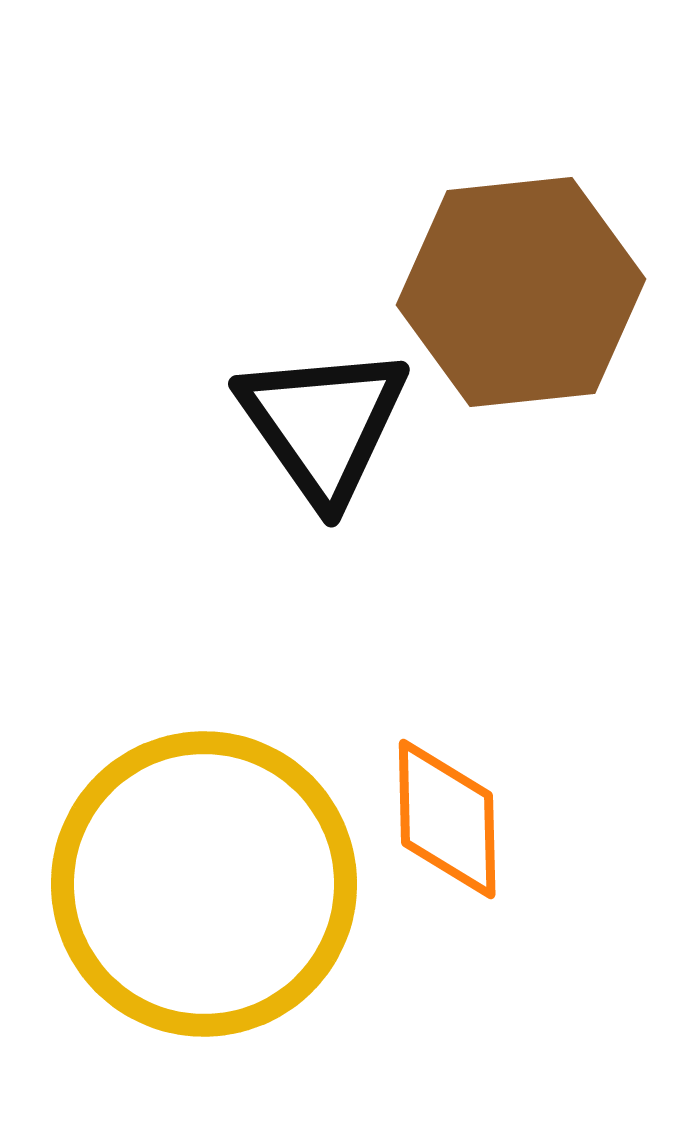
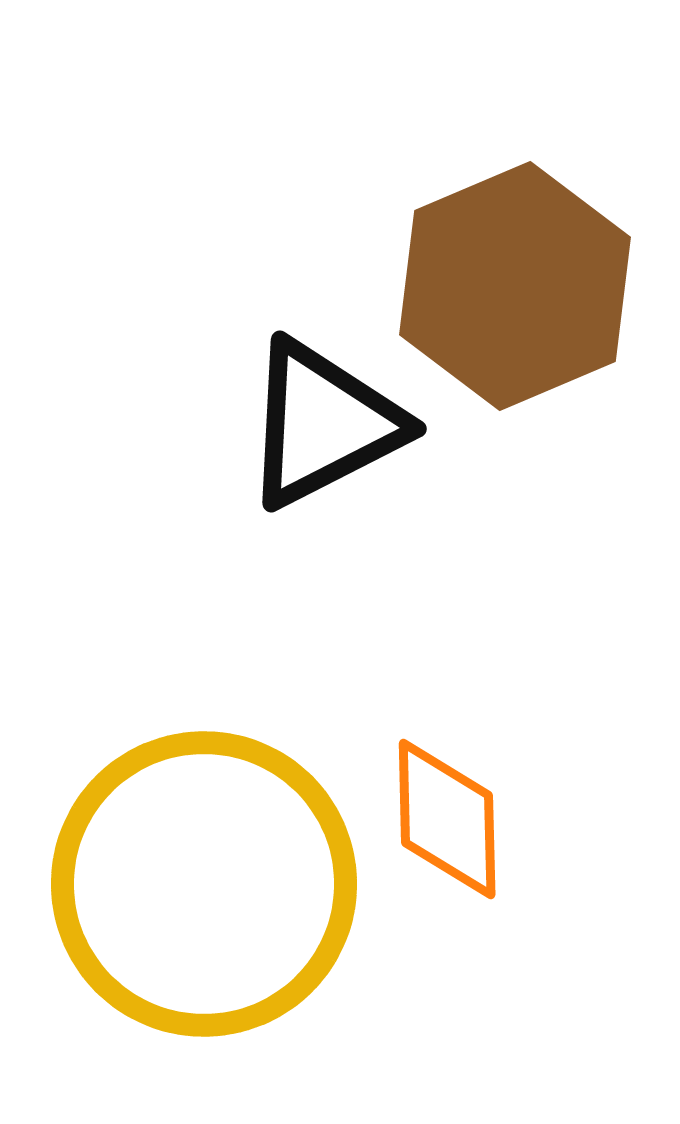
brown hexagon: moved 6 px left, 6 px up; rotated 17 degrees counterclockwise
black triangle: rotated 38 degrees clockwise
